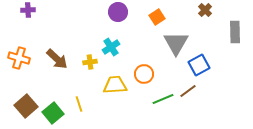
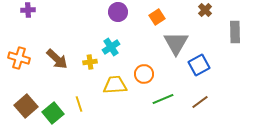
brown line: moved 12 px right, 11 px down
